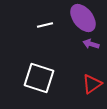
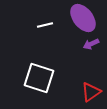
purple arrow: rotated 42 degrees counterclockwise
red triangle: moved 1 px left, 8 px down
